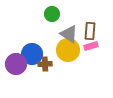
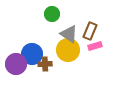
brown rectangle: rotated 18 degrees clockwise
pink rectangle: moved 4 px right
